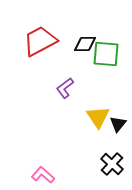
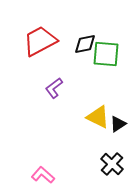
black diamond: rotated 10 degrees counterclockwise
purple L-shape: moved 11 px left
yellow triangle: rotated 30 degrees counterclockwise
black triangle: rotated 18 degrees clockwise
